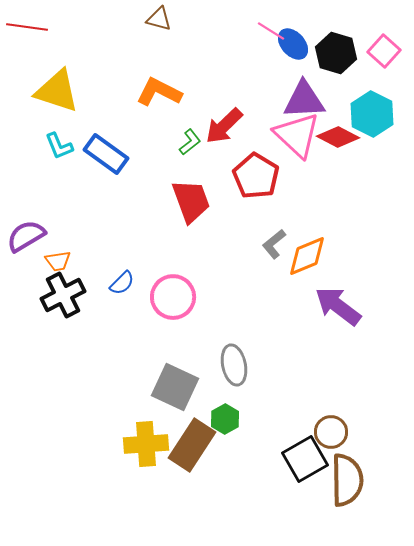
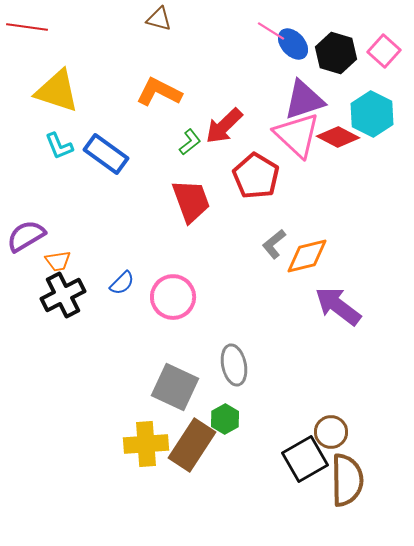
purple triangle: rotated 15 degrees counterclockwise
orange diamond: rotated 9 degrees clockwise
